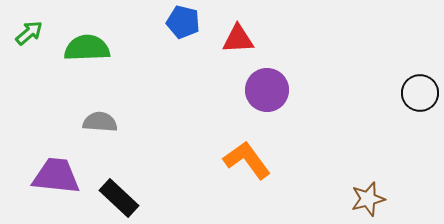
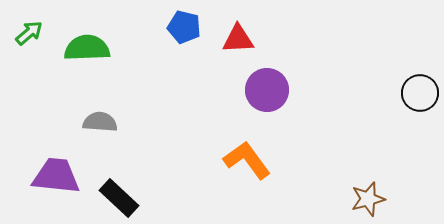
blue pentagon: moved 1 px right, 5 px down
